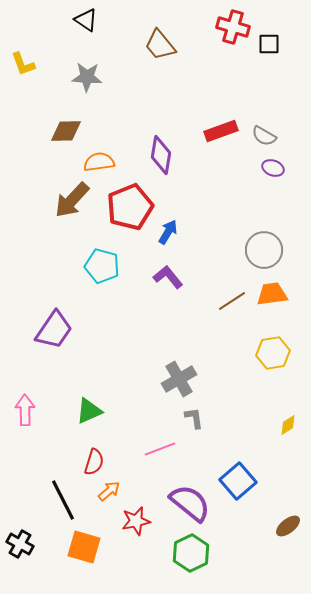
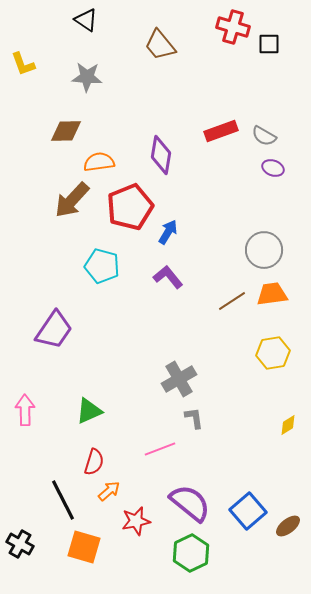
blue square: moved 10 px right, 30 px down
